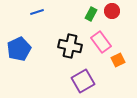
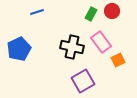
black cross: moved 2 px right, 1 px down
